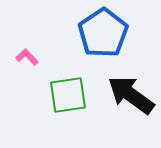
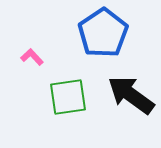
pink L-shape: moved 5 px right
green square: moved 2 px down
